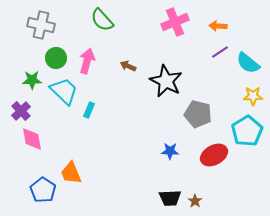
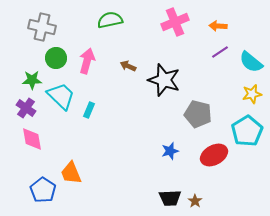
green semicircle: moved 8 px right; rotated 120 degrees clockwise
gray cross: moved 1 px right, 2 px down
cyan semicircle: moved 3 px right, 1 px up
black star: moved 2 px left, 1 px up; rotated 8 degrees counterclockwise
cyan trapezoid: moved 3 px left, 5 px down
yellow star: moved 1 px left, 2 px up; rotated 12 degrees counterclockwise
purple cross: moved 5 px right, 3 px up; rotated 12 degrees counterclockwise
blue star: rotated 18 degrees counterclockwise
